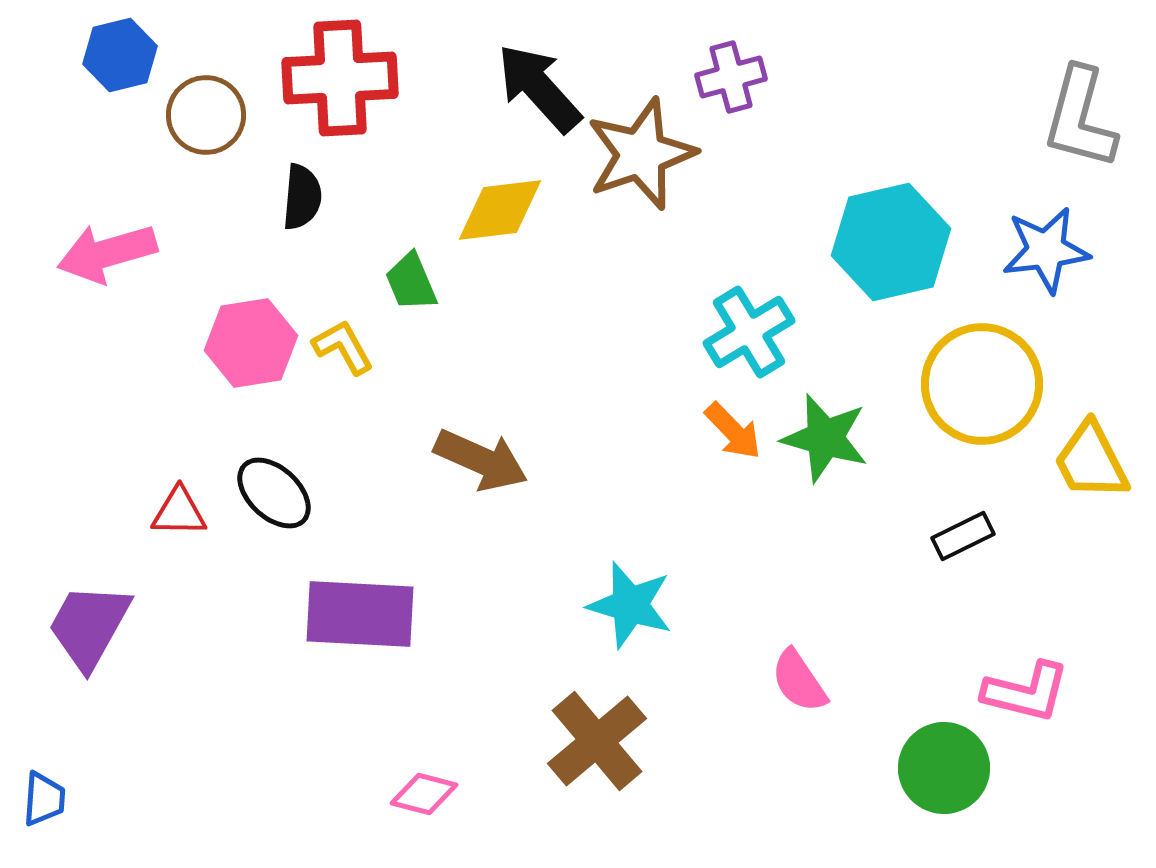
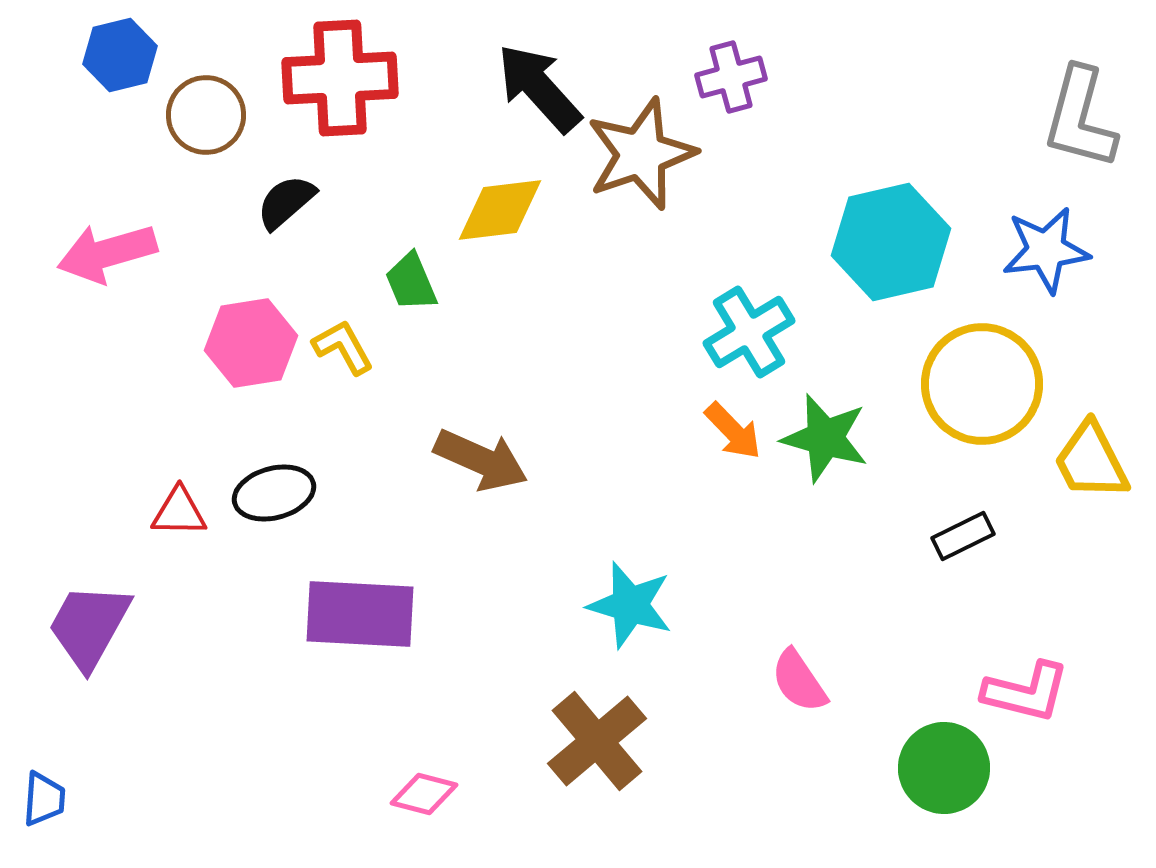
black semicircle: moved 16 px left, 5 px down; rotated 136 degrees counterclockwise
black ellipse: rotated 58 degrees counterclockwise
